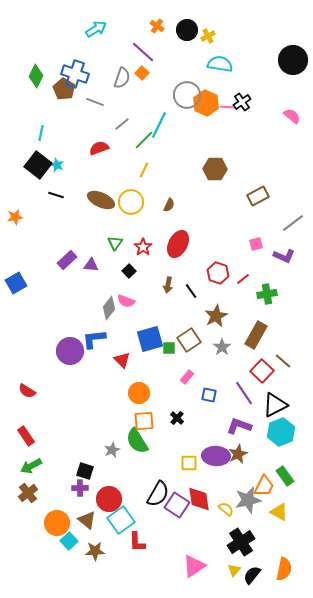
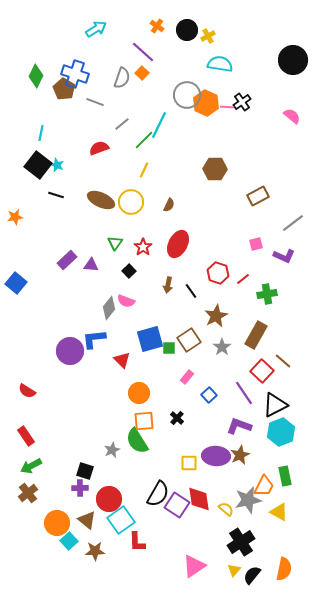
blue square at (16, 283): rotated 20 degrees counterclockwise
blue square at (209, 395): rotated 35 degrees clockwise
brown star at (238, 454): moved 2 px right, 1 px down
green rectangle at (285, 476): rotated 24 degrees clockwise
